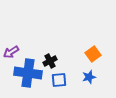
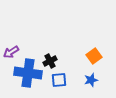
orange square: moved 1 px right, 2 px down
blue star: moved 2 px right, 3 px down
